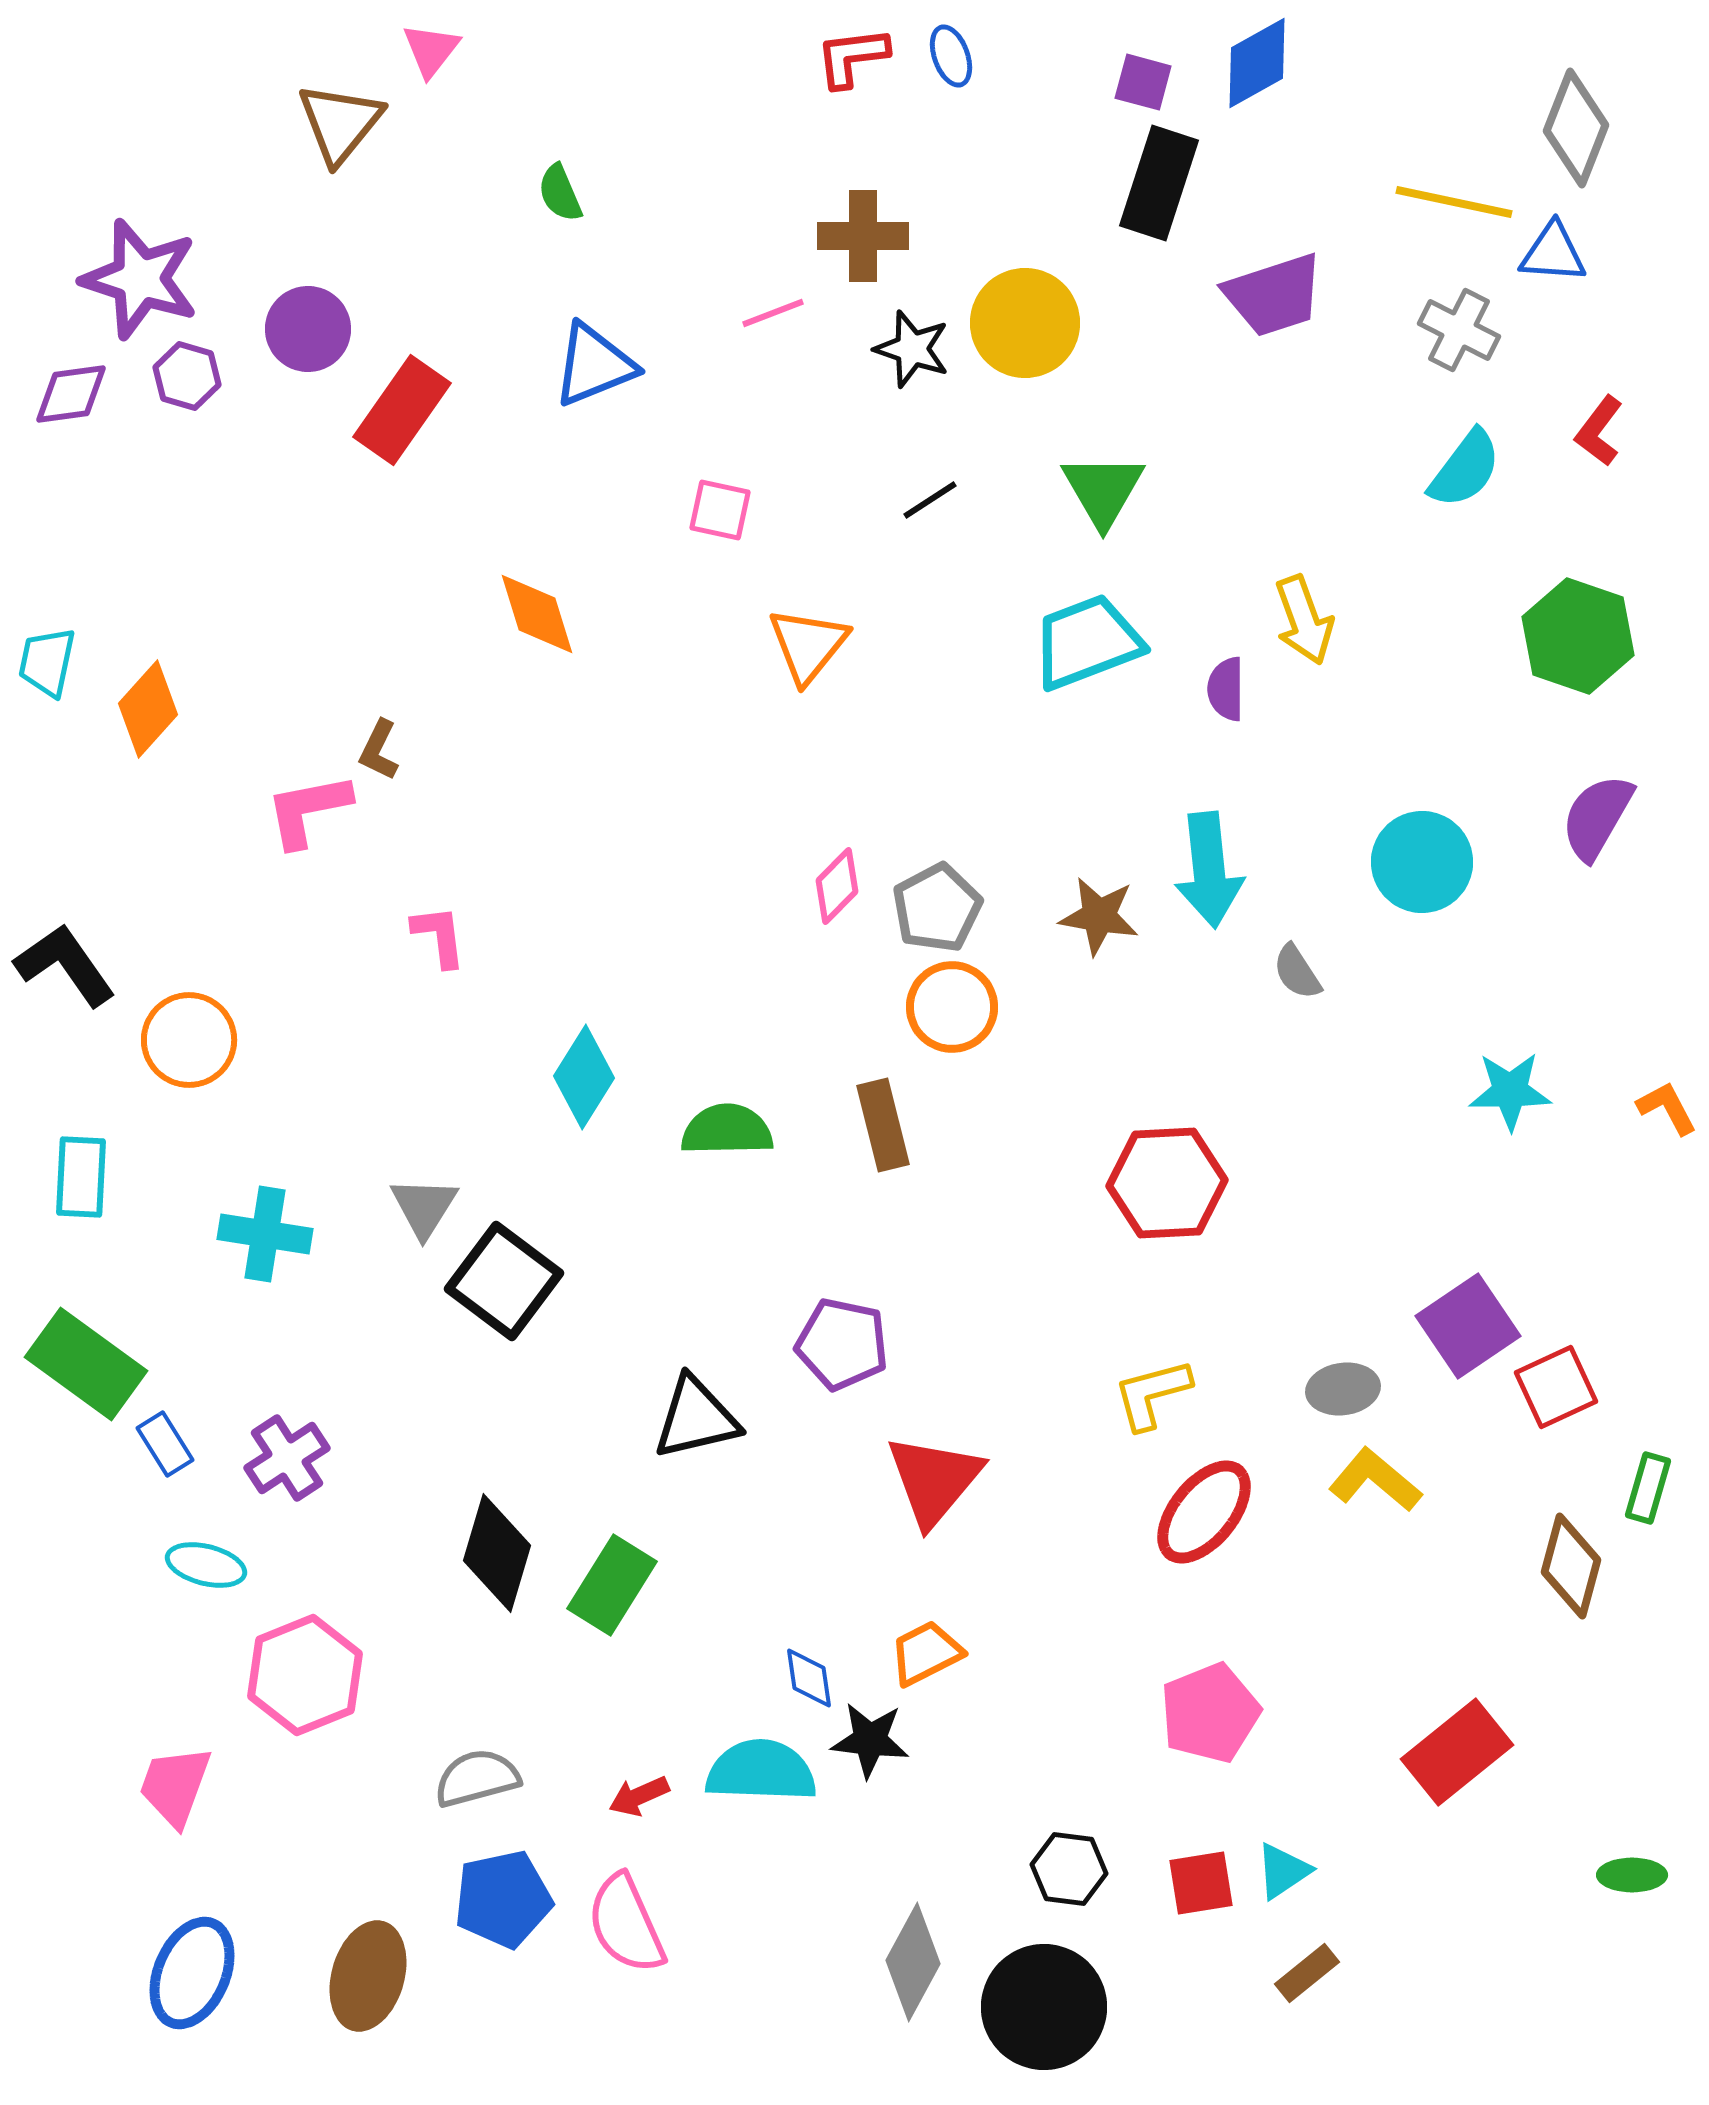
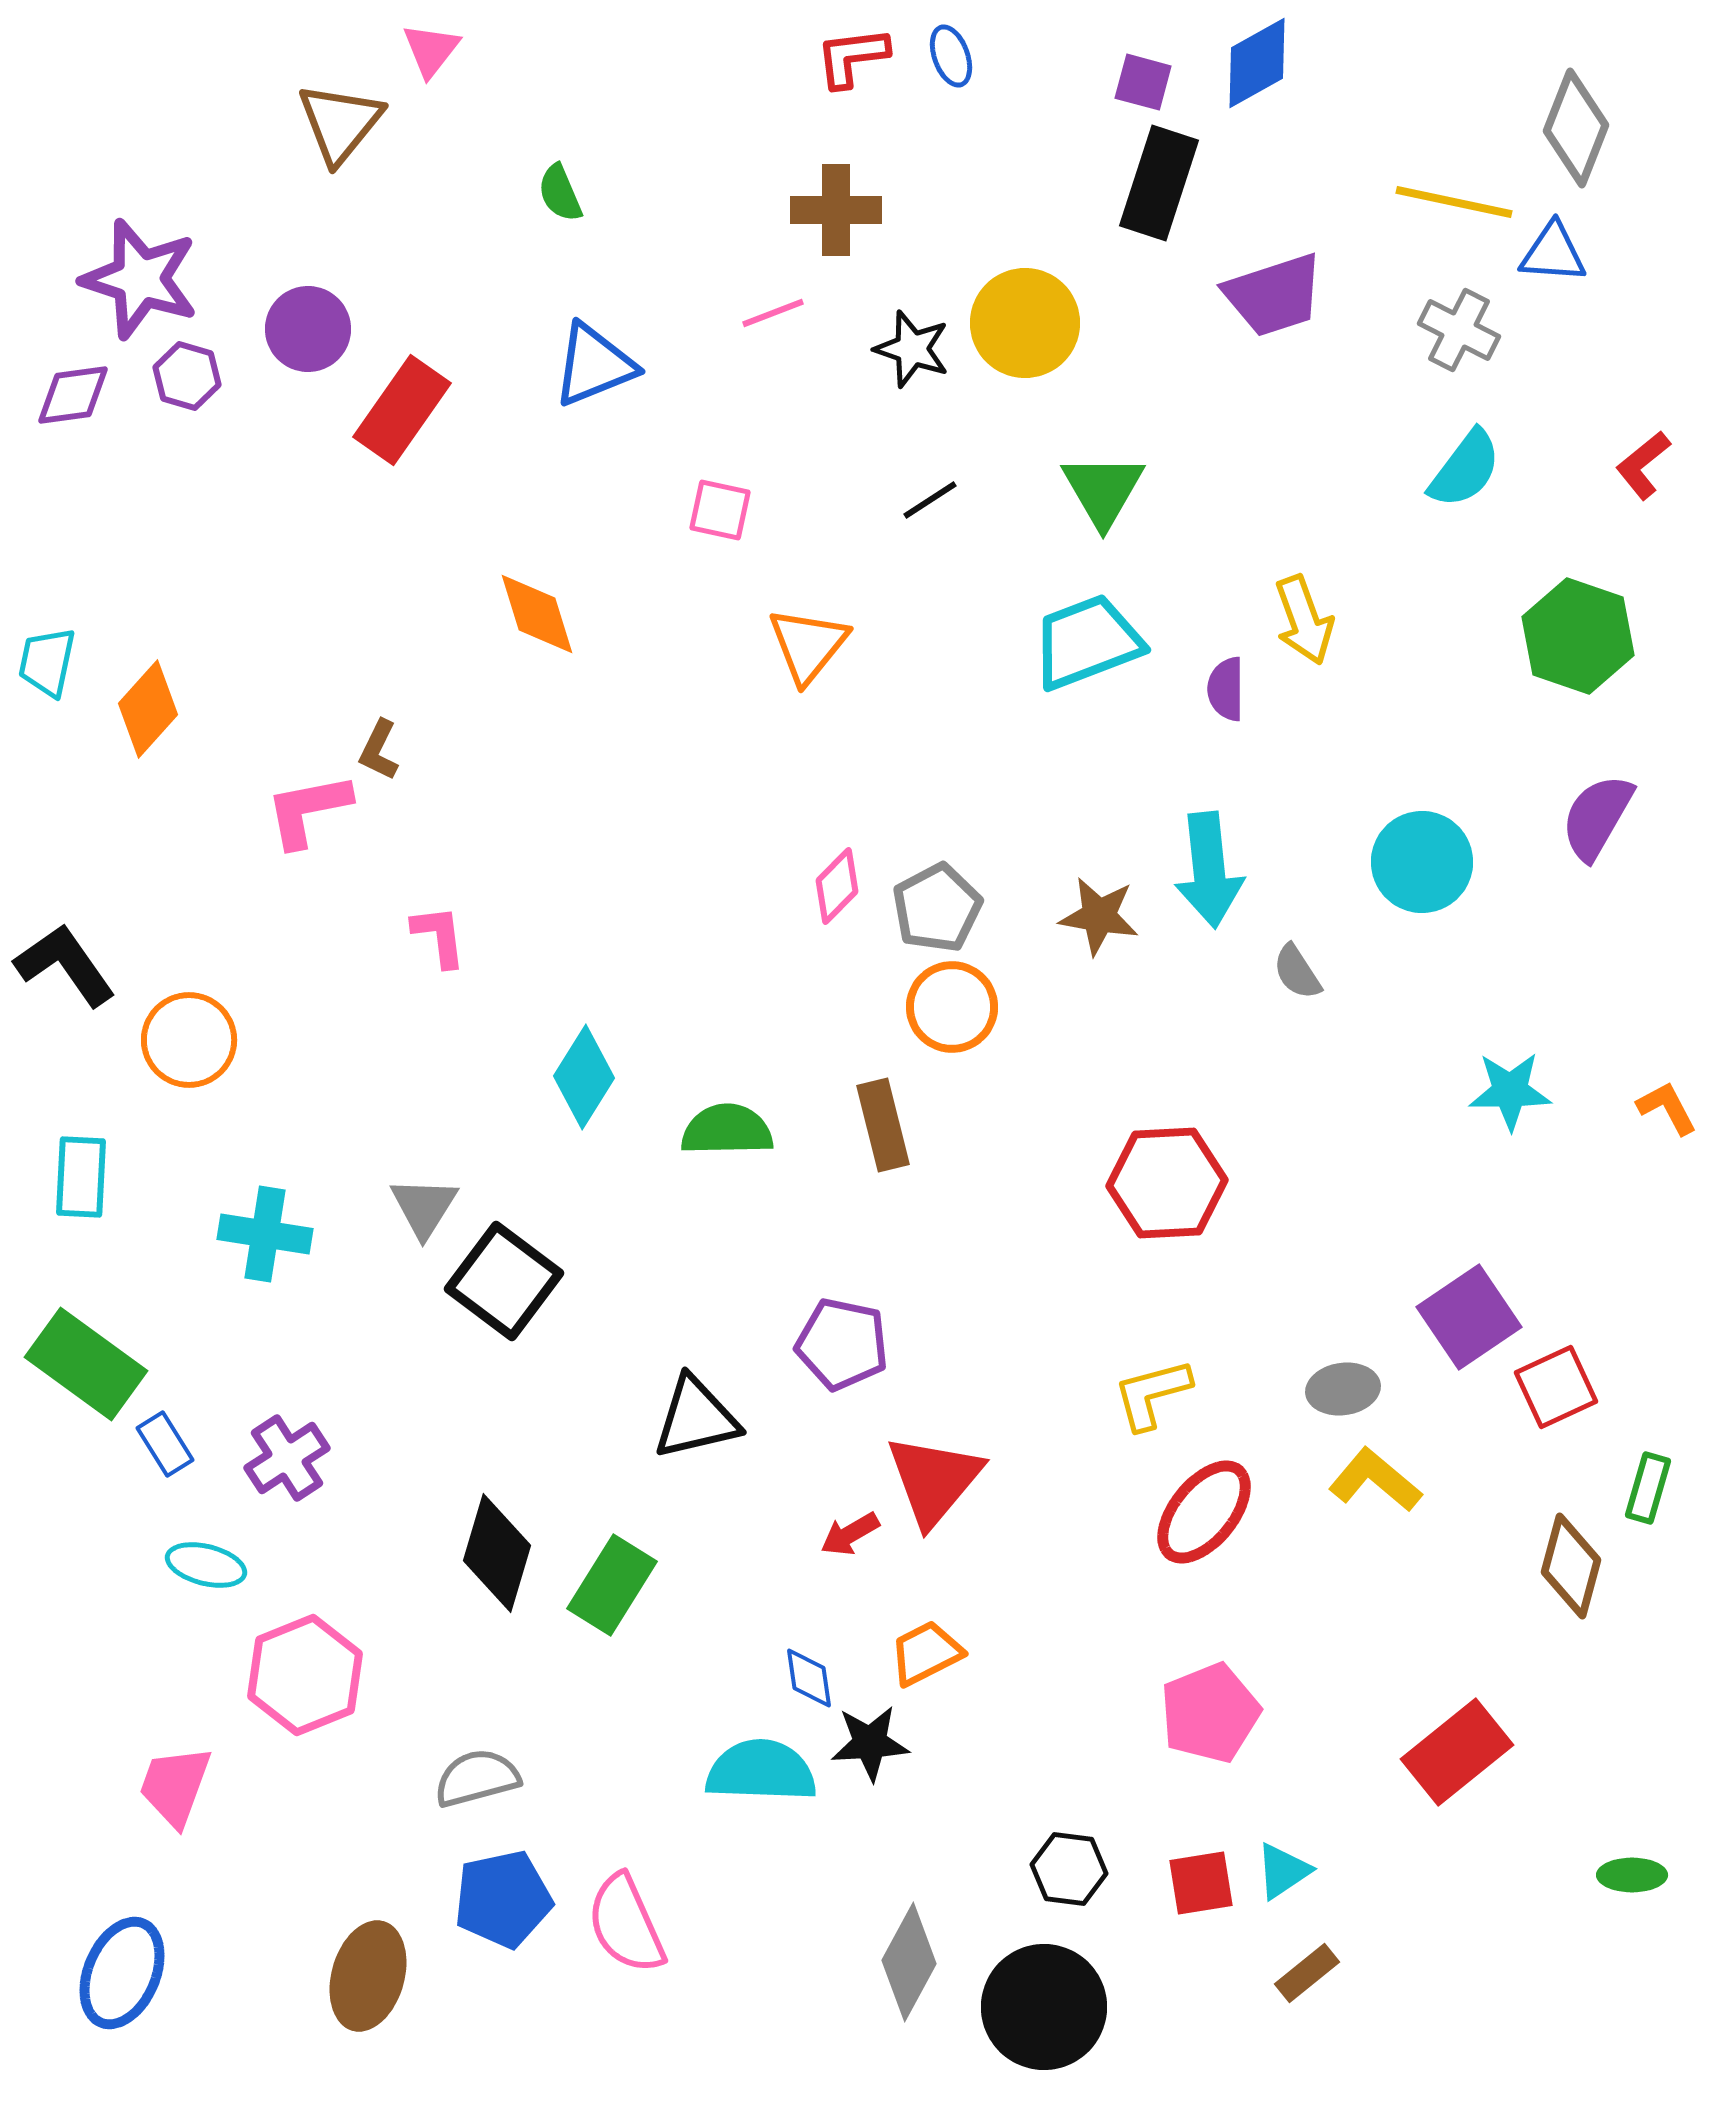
brown cross at (863, 236): moved 27 px left, 26 px up
purple diamond at (71, 394): moved 2 px right, 1 px down
red L-shape at (1599, 431): moved 44 px right, 34 px down; rotated 14 degrees clockwise
purple square at (1468, 1326): moved 1 px right, 9 px up
black star at (870, 1740): moved 3 px down; rotated 10 degrees counterclockwise
red arrow at (639, 1796): moved 211 px right, 262 px up; rotated 6 degrees counterclockwise
gray diamond at (913, 1962): moved 4 px left
blue ellipse at (192, 1973): moved 70 px left
